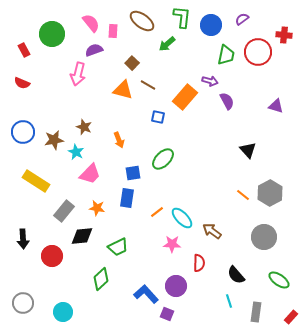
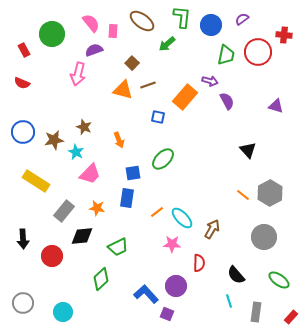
brown line at (148, 85): rotated 49 degrees counterclockwise
brown arrow at (212, 231): moved 2 px up; rotated 84 degrees clockwise
